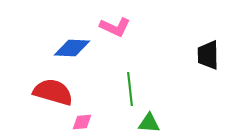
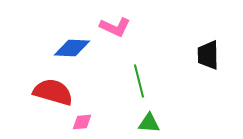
green line: moved 9 px right, 8 px up; rotated 8 degrees counterclockwise
